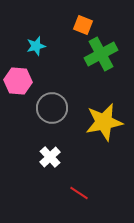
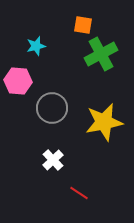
orange square: rotated 12 degrees counterclockwise
white cross: moved 3 px right, 3 px down
